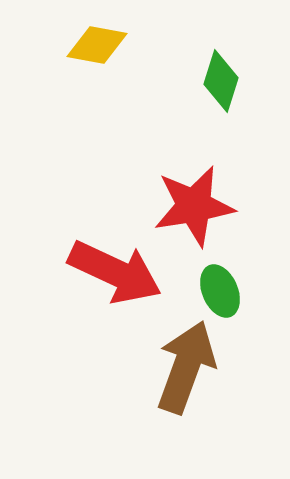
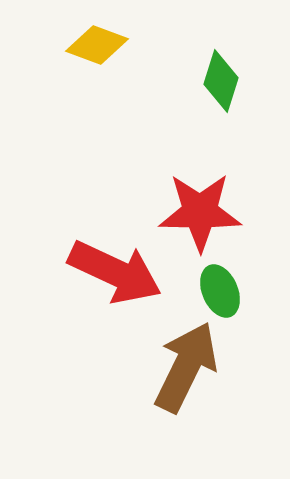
yellow diamond: rotated 10 degrees clockwise
red star: moved 6 px right, 6 px down; rotated 10 degrees clockwise
brown arrow: rotated 6 degrees clockwise
